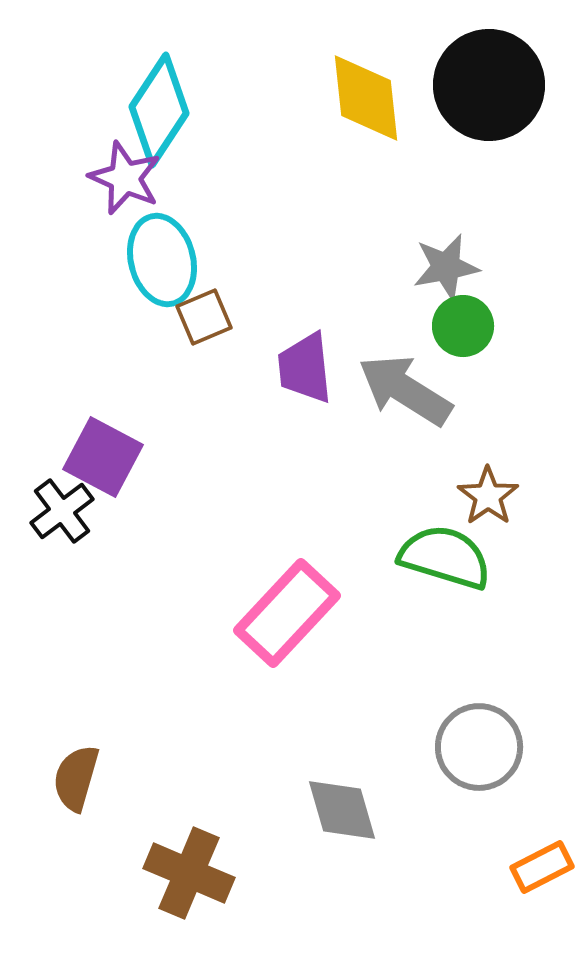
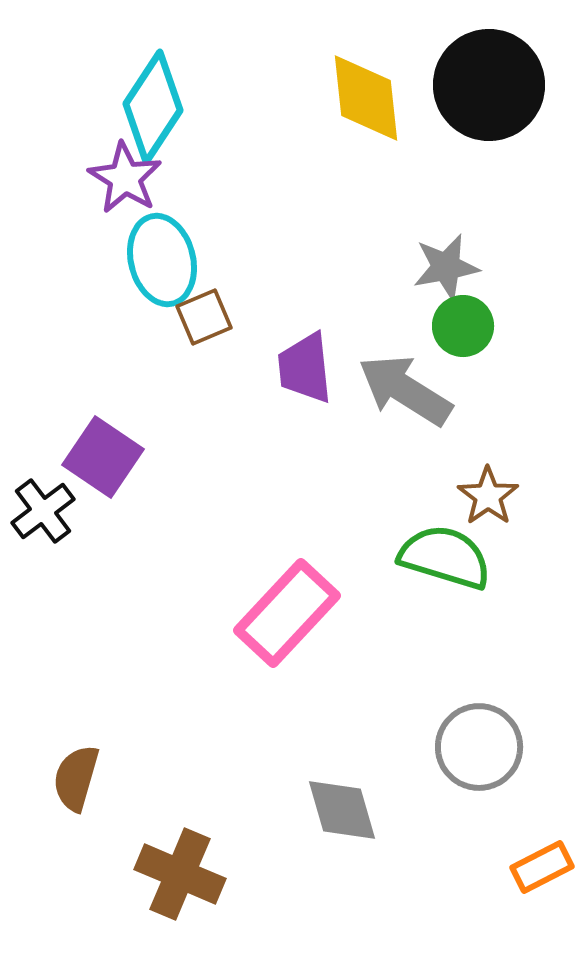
cyan diamond: moved 6 px left, 3 px up
purple star: rotated 8 degrees clockwise
purple square: rotated 6 degrees clockwise
black cross: moved 19 px left
brown cross: moved 9 px left, 1 px down
